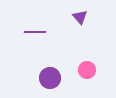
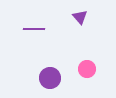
purple line: moved 1 px left, 3 px up
pink circle: moved 1 px up
